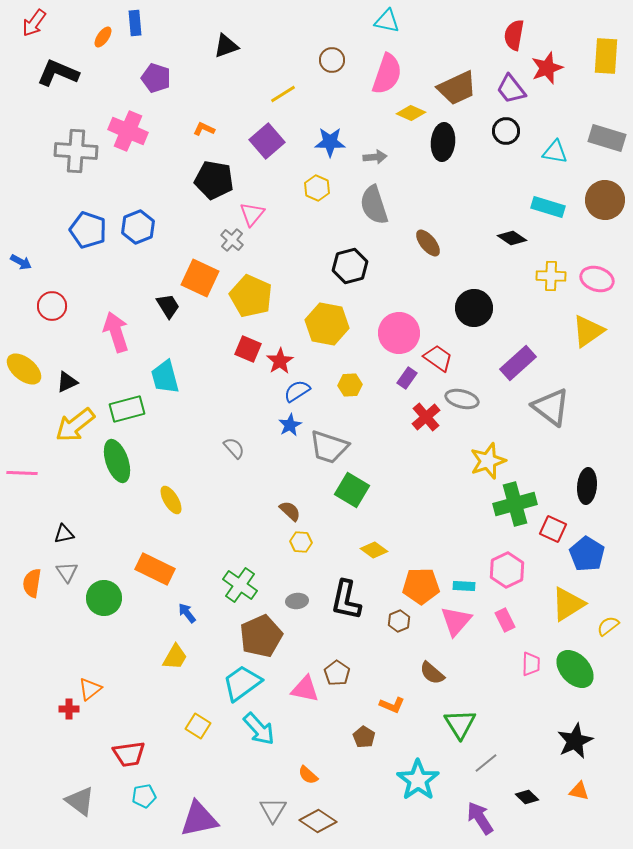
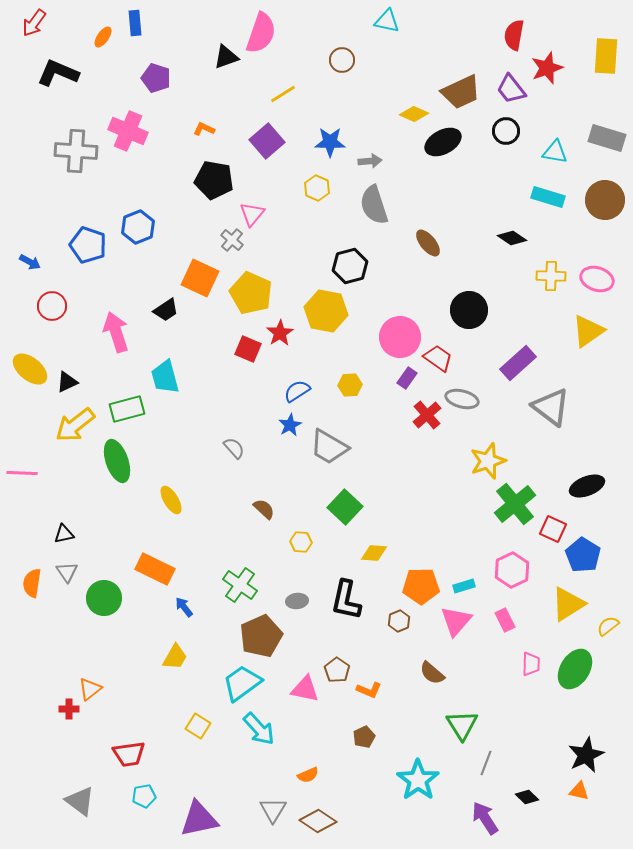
black triangle at (226, 46): moved 11 px down
brown circle at (332, 60): moved 10 px right
pink semicircle at (387, 74): moved 126 px left, 41 px up
brown trapezoid at (457, 88): moved 4 px right, 4 px down
yellow diamond at (411, 113): moved 3 px right, 1 px down
black ellipse at (443, 142): rotated 57 degrees clockwise
gray arrow at (375, 157): moved 5 px left, 4 px down
cyan rectangle at (548, 207): moved 10 px up
blue pentagon at (88, 230): moved 15 px down
blue arrow at (21, 262): moved 9 px right
yellow pentagon at (251, 296): moved 3 px up
black trapezoid at (168, 306): moved 2 px left, 4 px down; rotated 88 degrees clockwise
black circle at (474, 308): moved 5 px left, 2 px down
yellow hexagon at (327, 324): moved 1 px left, 13 px up
pink circle at (399, 333): moved 1 px right, 4 px down
red star at (280, 361): moved 28 px up
yellow ellipse at (24, 369): moved 6 px right
red cross at (426, 417): moved 1 px right, 2 px up
gray trapezoid at (329, 447): rotated 12 degrees clockwise
black ellipse at (587, 486): rotated 64 degrees clockwise
green square at (352, 490): moved 7 px left, 17 px down; rotated 12 degrees clockwise
green cross at (515, 504): rotated 24 degrees counterclockwise
brown semicircle at (290, 511): moved 26 px left, 2 px up
yellow diamond at (374, 550): moved 3 px down; rotated 32 degrees counterclockwise
blue pentagon at (587, 554): moved 4 px left, 1 px down
pink hexagon at (507, 570): moved 5 px right
cyan rectangle at (464, 586): rotated 20 degrees counterclockwise
blue arrow at (187, 613): moved 3 px left, 6 px up
green ellipse at (575, 669): rotated 75 degrees clockwise
brown pentagon at (337, 673): moved 3 px up
orange L-shape at (392, 705): moved 23 px left, 15 px up
green triangle at (460, 724): moved 2 px right, 1 px down
brown pentagon at (364, 737): rotated 15 degrees clockwise
black star at (575, 741): moved 11 px right, 14 px down
gray line at (486, 763): rotated 30 degrees counterclockwise
orange semicircle at (308, 775): rotated 65 degrees counterclockwise
purple arrow at (480, 818): moved 5 px right
